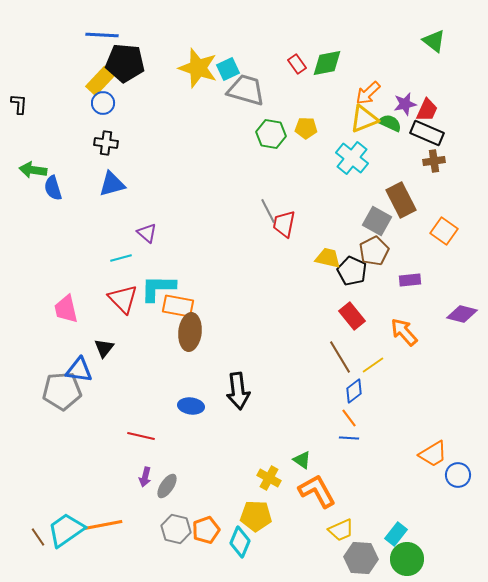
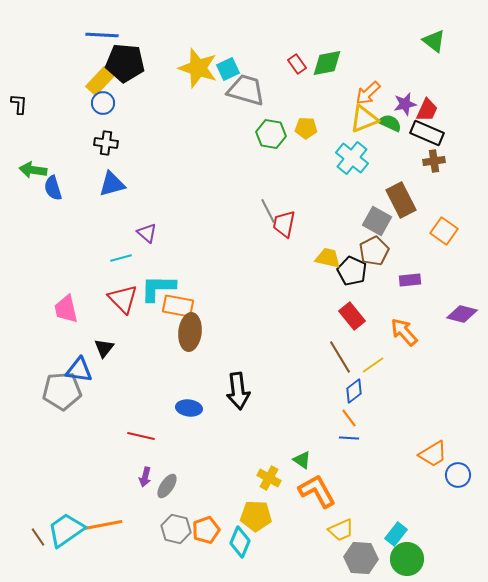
blue ellipse at (191, 406): moved 2 px left, 2 px down
